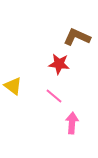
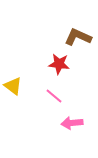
brown L-shape: moved 1 px right
pink arrow: rotated 100 degrees counterclockwise
